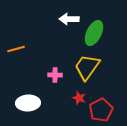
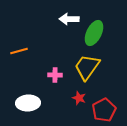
orange line: moved 3 px right, 2 px down
red pentagon: moved 3 px right
